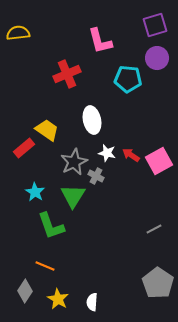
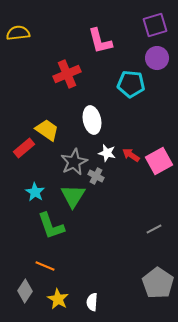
cyan pentagon: moved 3 px right, 5 px down
